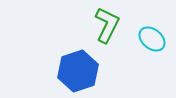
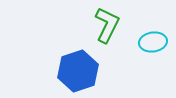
cyan ellipse: moved 1 px right, 3 px down; rotated 48 degrees counterclockwise
